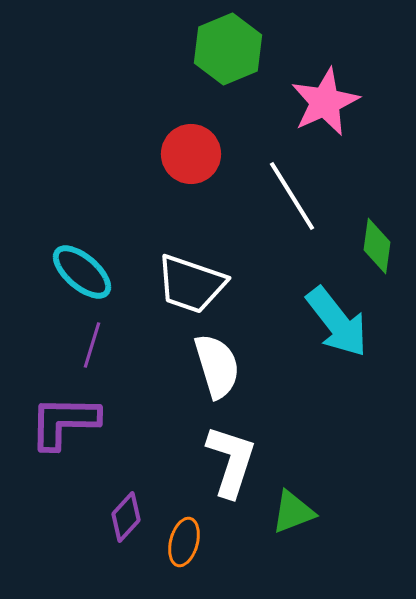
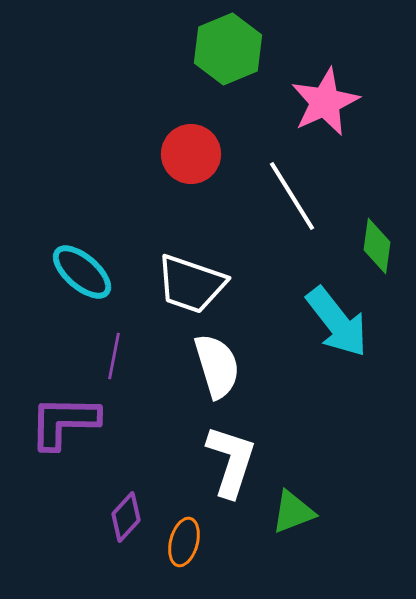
purple line: moved 22 px right, 11 px down; rotated 6 degrees counterclockwise
